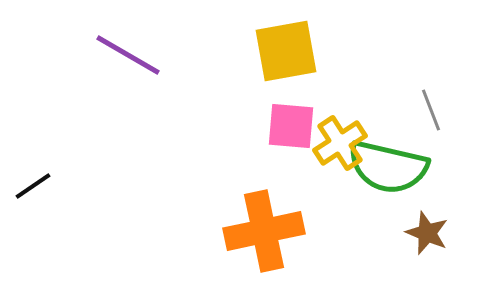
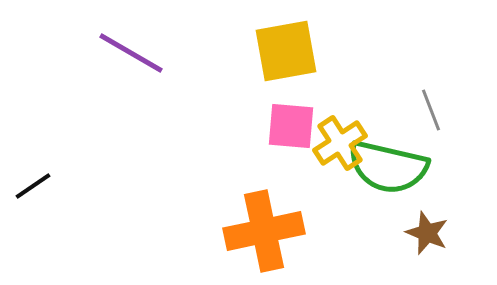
purple line: moved 3 px right, 2 px up
